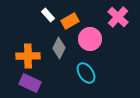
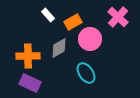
orange rectangle: moved 3 px right, 1 px down
gray diamond: rotated 35 degrees clockwise
